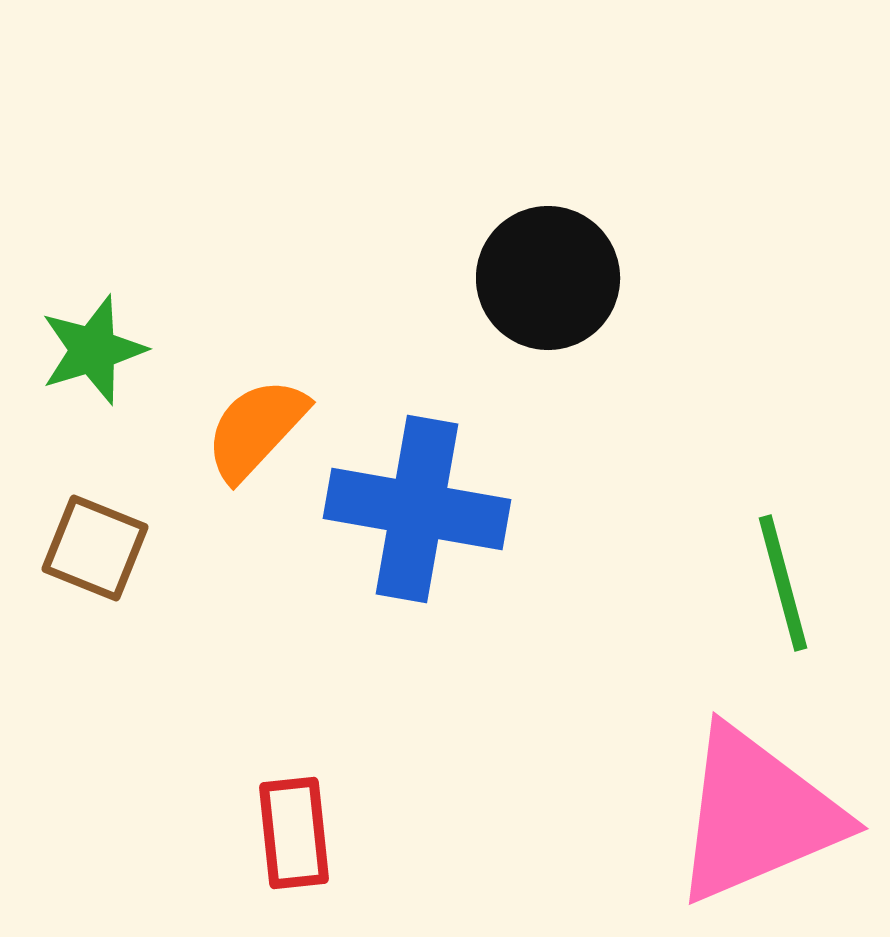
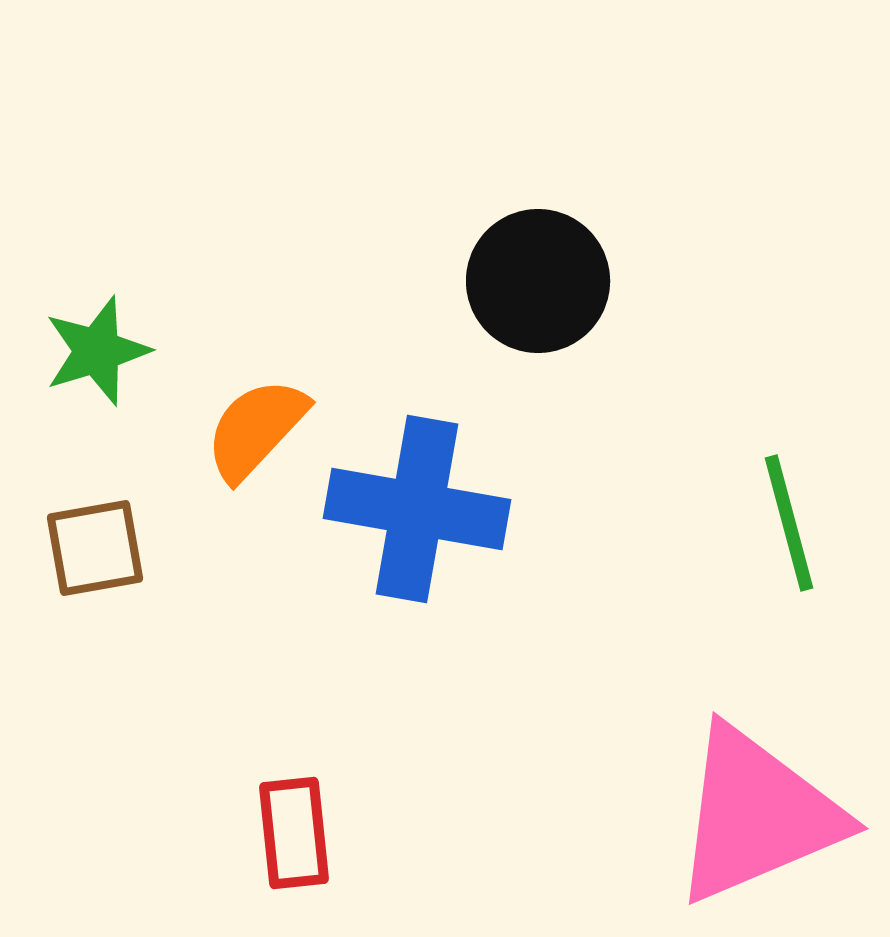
black circle: moved 10 px left, 3 px down
green star: moved 4 px right, 1 px down
brown square: rotated 32 degrees counterclockwise
green line: moved 6 px right, 60 px up
